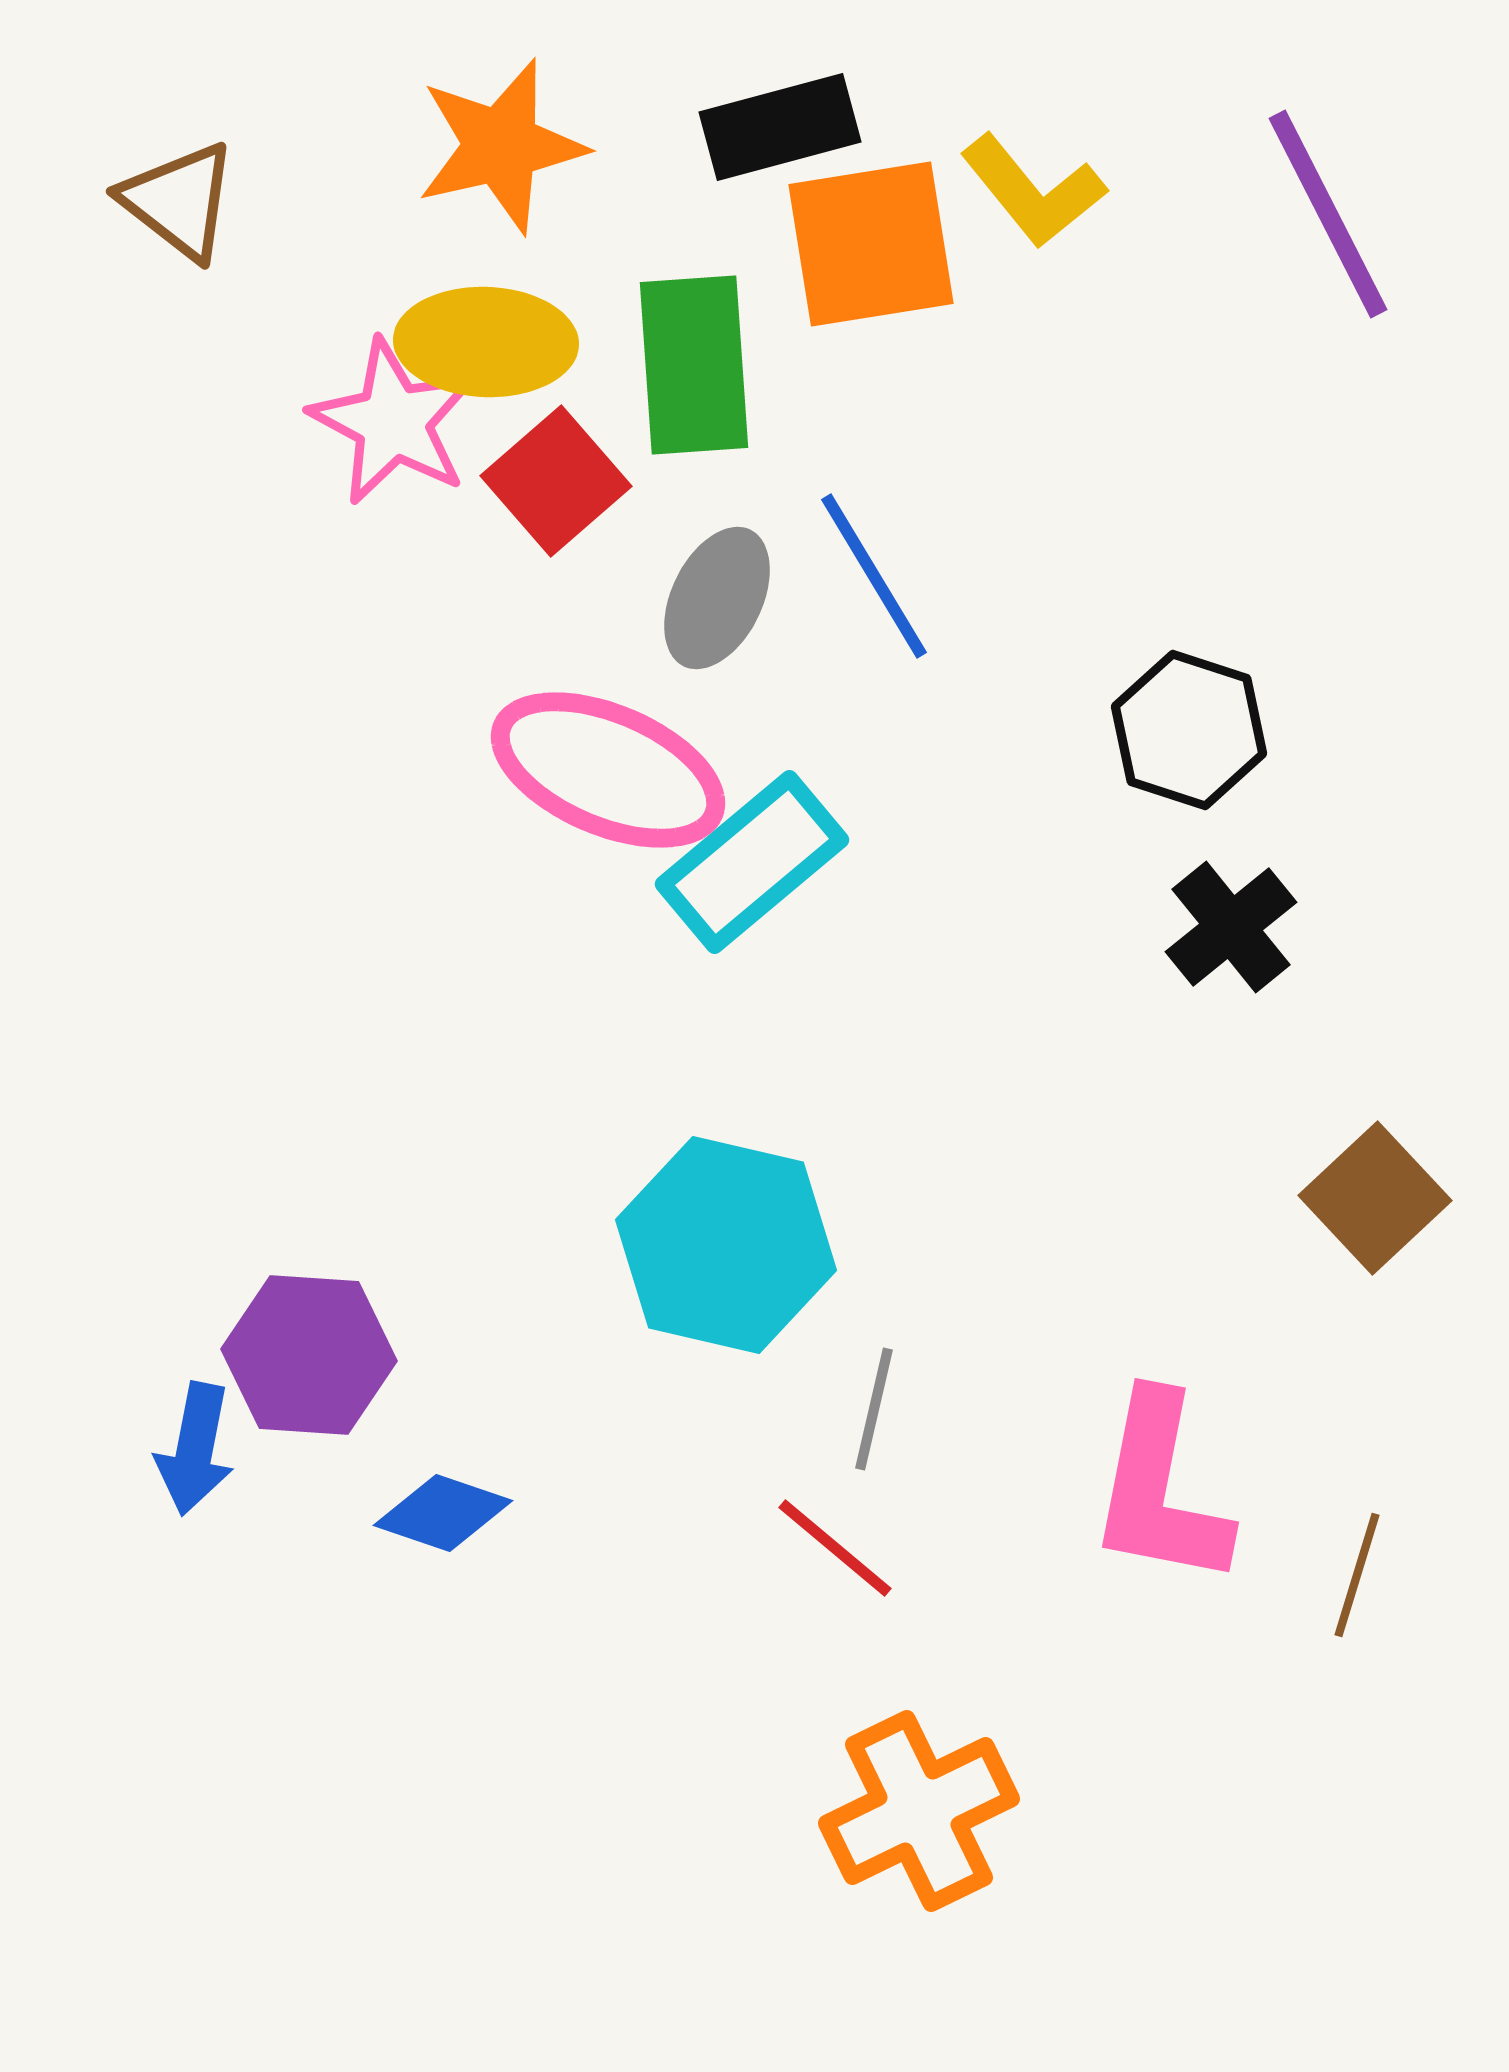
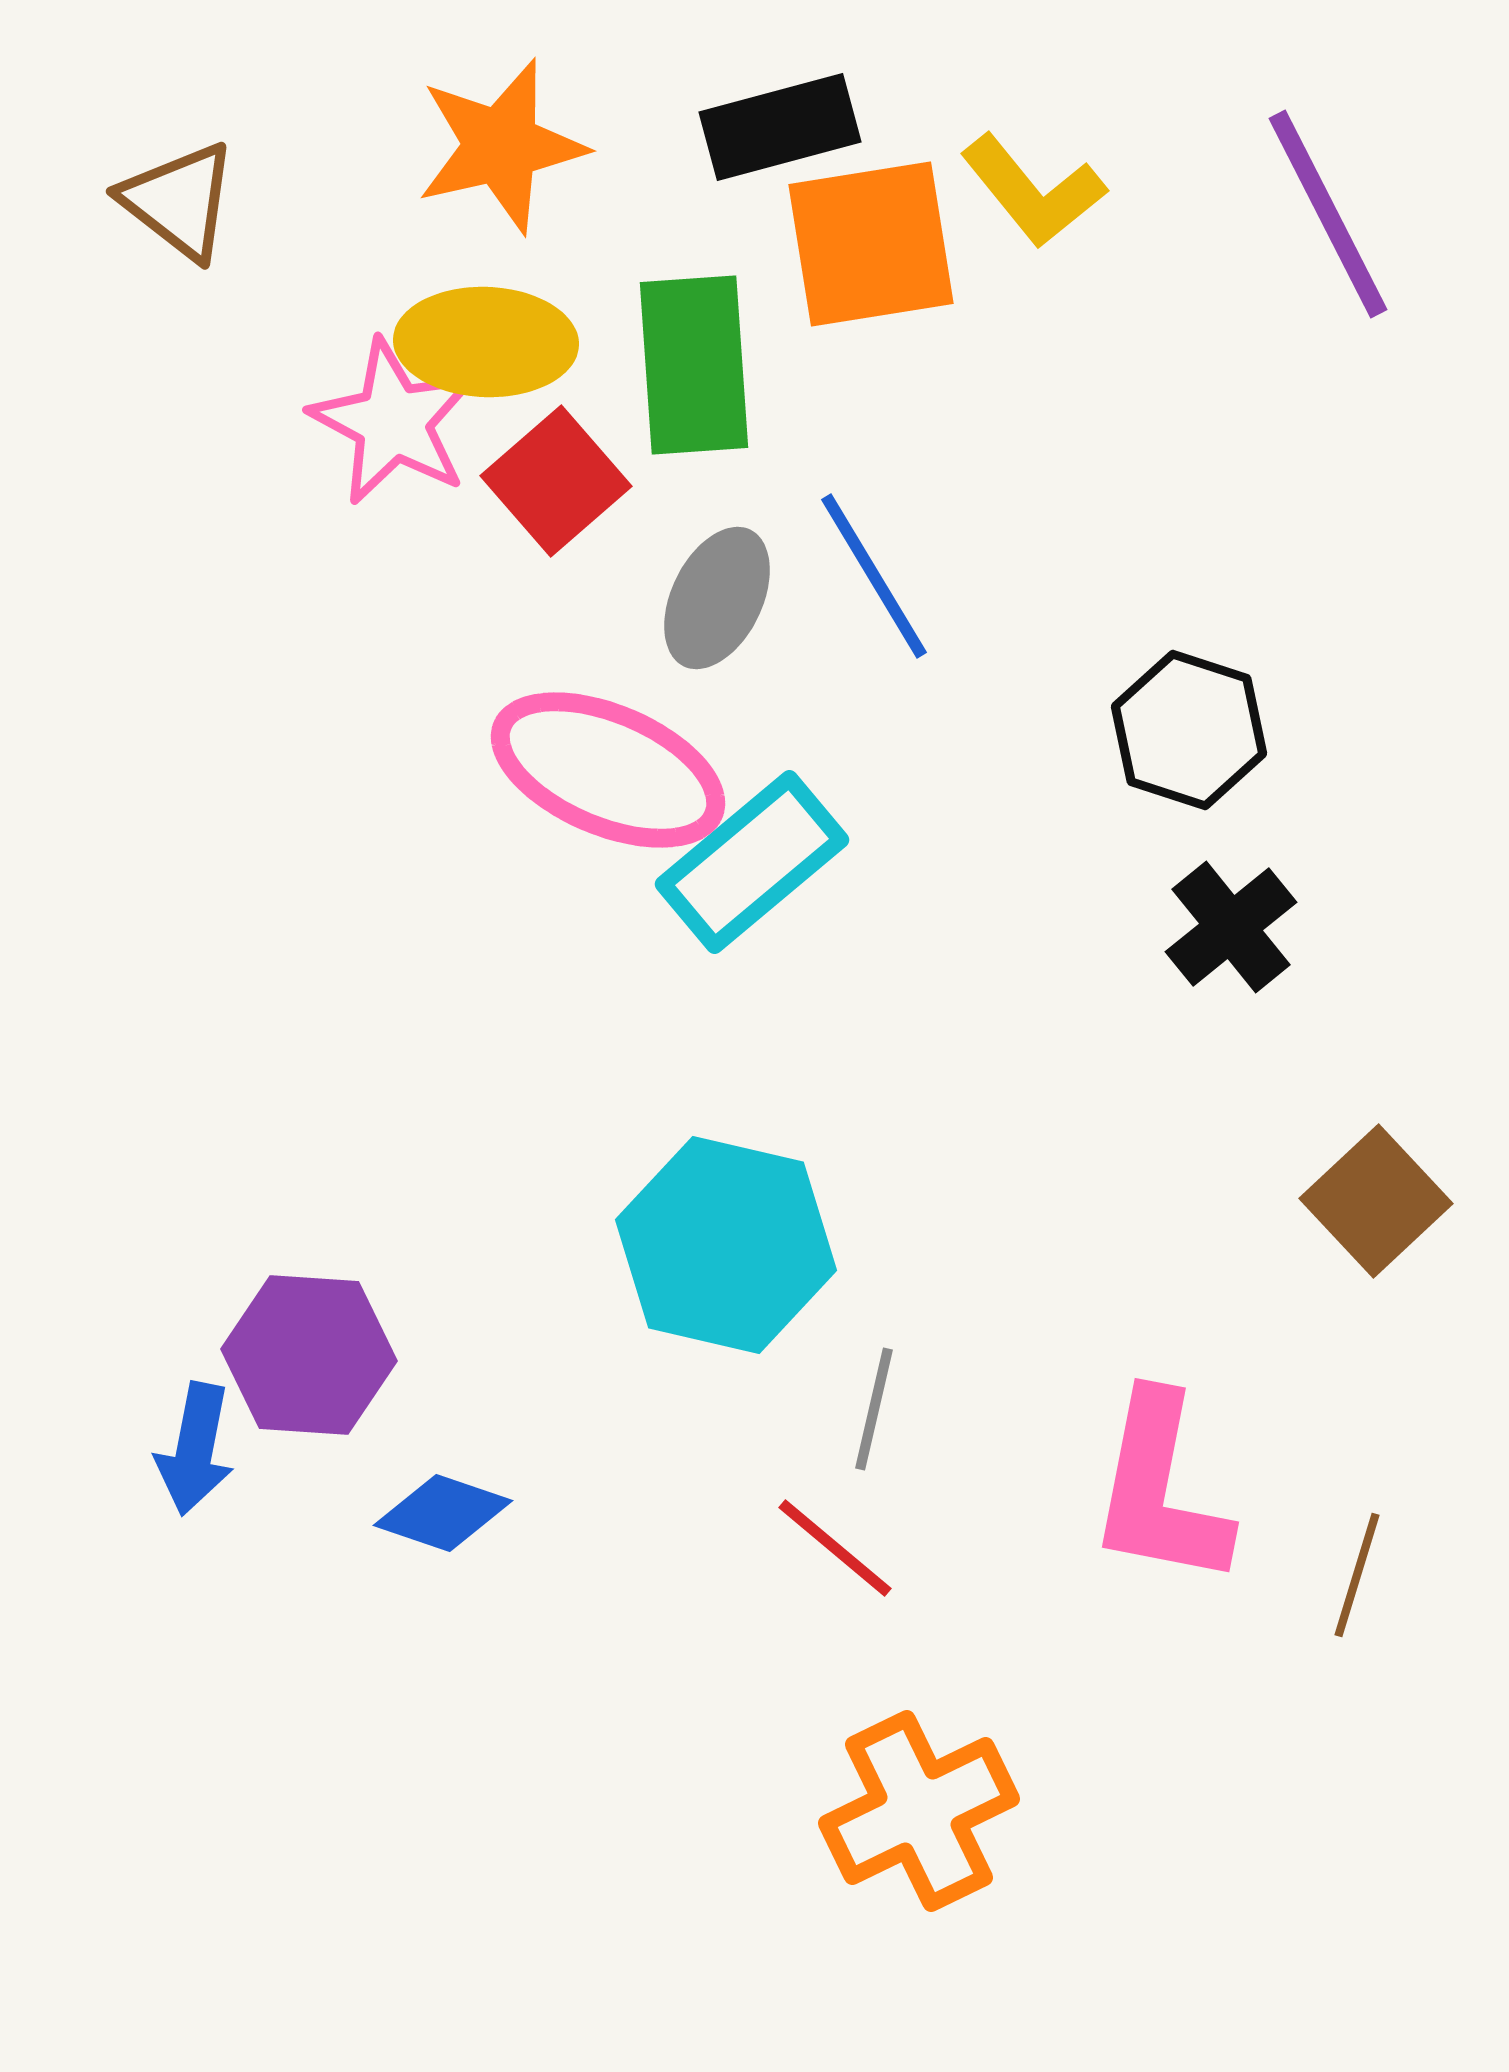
brown square: moved 1 px right, 3 px down
